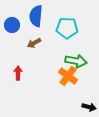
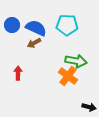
blue semicircle: moved 12 px down; rotated 110 degrees clockwise
cyan pentagon: moved 3 px up
